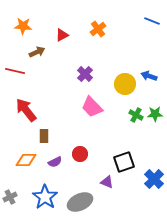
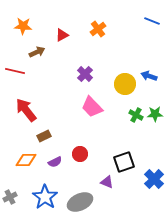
brown rectangle: rotated 64 degrees clockwise
